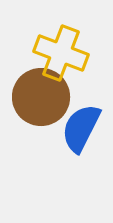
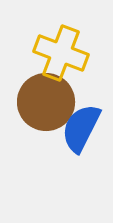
brown circle: moved 5 px right, 5 px down
